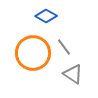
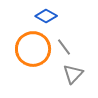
orange circle: moved 4 px up
gray triangle: rotated 40 degrees clockwise
